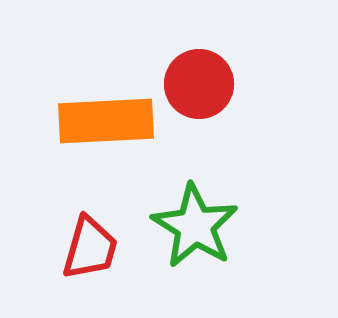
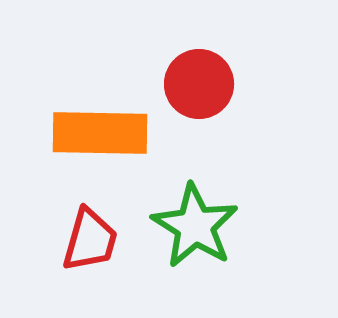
orange rectangle: moved 6 px left, 12 px down; rotated 4 degrees clockwise
red trapezoid: moved 8 px up
